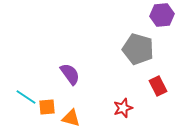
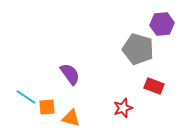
purple hexagon: moved 9 px down
red rectangle: moved 4 px left; rotated 42 degrees counterclockwise
